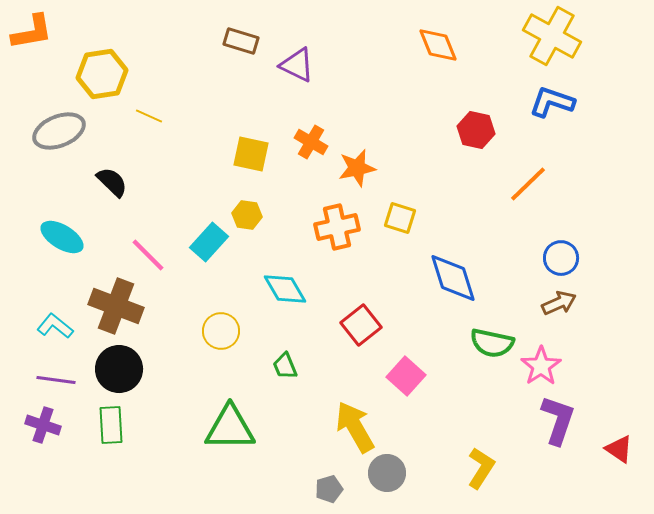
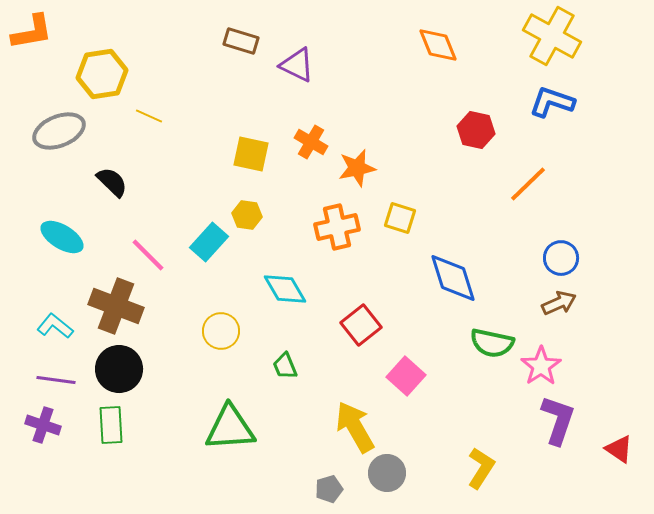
green triangle at (230, 428): rotated 4 degrees counterclockwise
